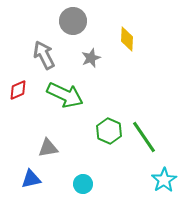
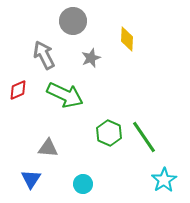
green hexagon: moved 2 px down
gray triangle: rotated 15 degrees clockwise
blue triangle: rotated 45 degrees counterclockwise
